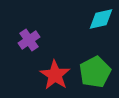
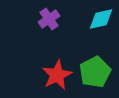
purple cross: moved 20 px right, 21 px up
red star: moved 2 px right; rotated 12 degrees clockwise
